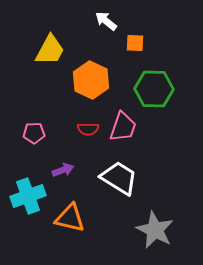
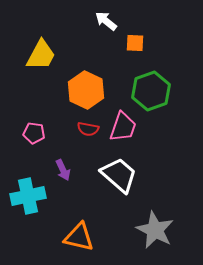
yellow trapezoid: moved 9 px left, 5 px down
orange hexagon: moved 5 px left, 10 px down
green hexagon: moved 3 px left, 2 px down; rotated 21 degrees counterclockwise
red semicircle: rotated 10 degrees clockwise
pink pentagon: rotated 10 degrees clockwise
purple arrow: rotated 85 degrees clockwise
white trapezoid: moved 3 px up; rotated 9 degrees clockwise
cyan cross: rotated 8 degrees clockwise
orange triangle: moved 9 px right, 19 px down
